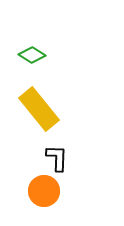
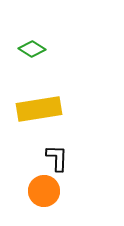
green diamond: moved 6 px up
yellow rectangle: rotated 60 degrees counterclockwise
